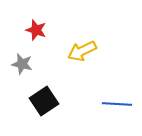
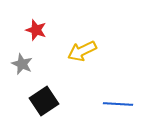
gray star: rotated 10 degrees clockwise
blue line: moved 1 px right
